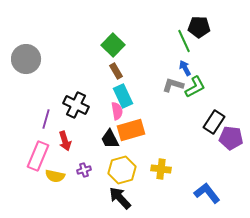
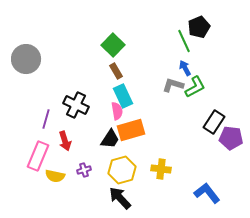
black pentagon: rotated 25 degrees counterclockwise
black trapezoid: rotated 120 degrees counterclockwise
